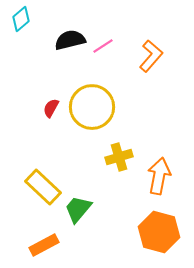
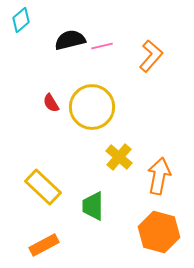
cyan diamond: moved 1 px down
pink line: moved 1 px left; rotated 20 degrees clockwise
red semicircle: moved 5 px up; rotated 60 degrees counterclockwise
yellow cross: rotated 32 degrees counterclockwise
green trapezoid: moved 15 px right, 3 px up; rotated 40 degrees counterclockwise
